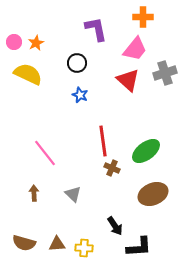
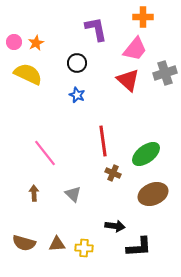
blue star: moved 3 px left
green ellipse: moved 3 px down
brown cross: moved 1 px right, 5 px down
black arrow: rotated 48 degrees counterclockwise
